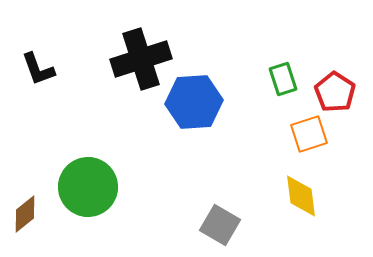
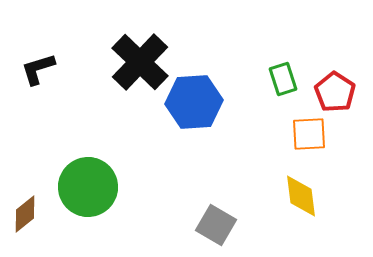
black cross: moved 1 px left, 3 px down; rotated 28 degrees counterclockwise
black L-shape: rotated 93 degrees clockwise
orange square: rotated 15 degrees clockwise
gray square: moved 4 px left
